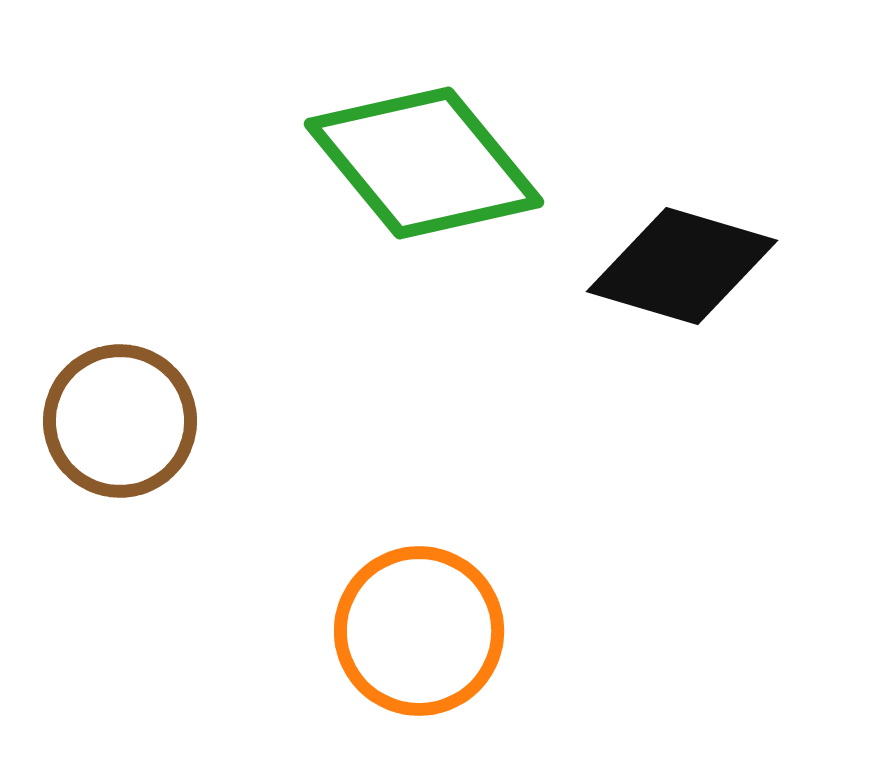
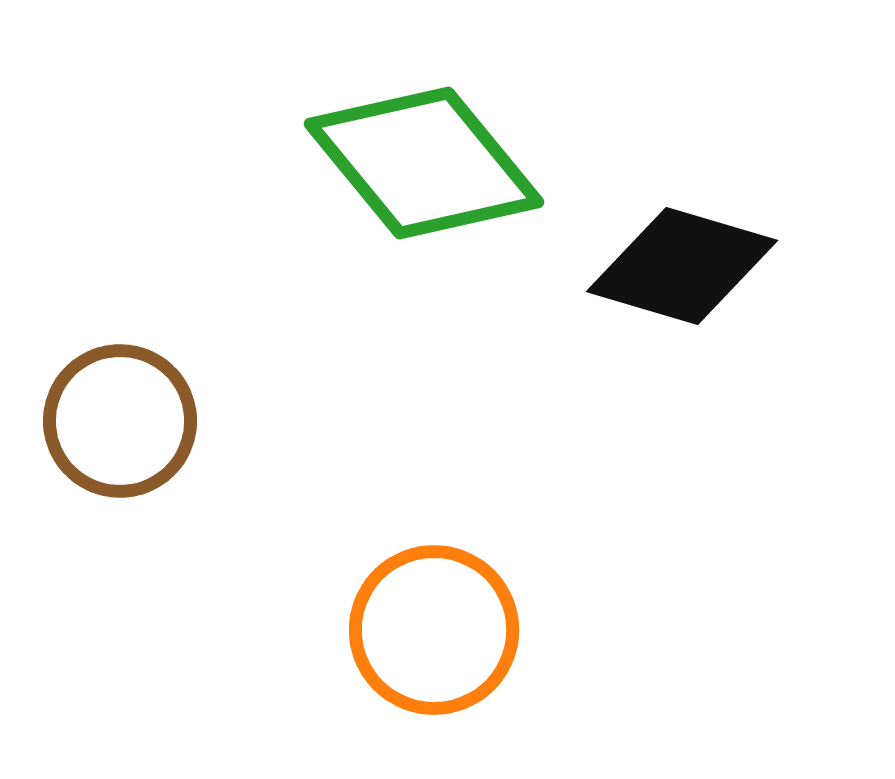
orange circle: moved 15 px right, 1 px up
